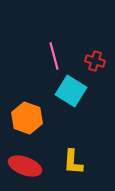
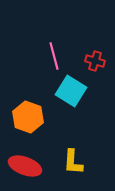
orange hexagon: moved 1 px right, 1 px up
